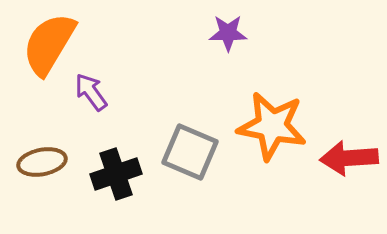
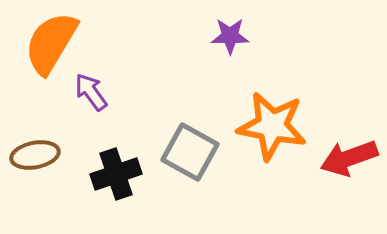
purple star: moved 2 px right, 3 px down
orange semicircle: moved 2 px right, 1 px up
gray square: rotated 6 degrees clockwise
red arrow: rotated 16 degrees counterclockwise
brown ellipse: moved 7 px left, 7 px up
